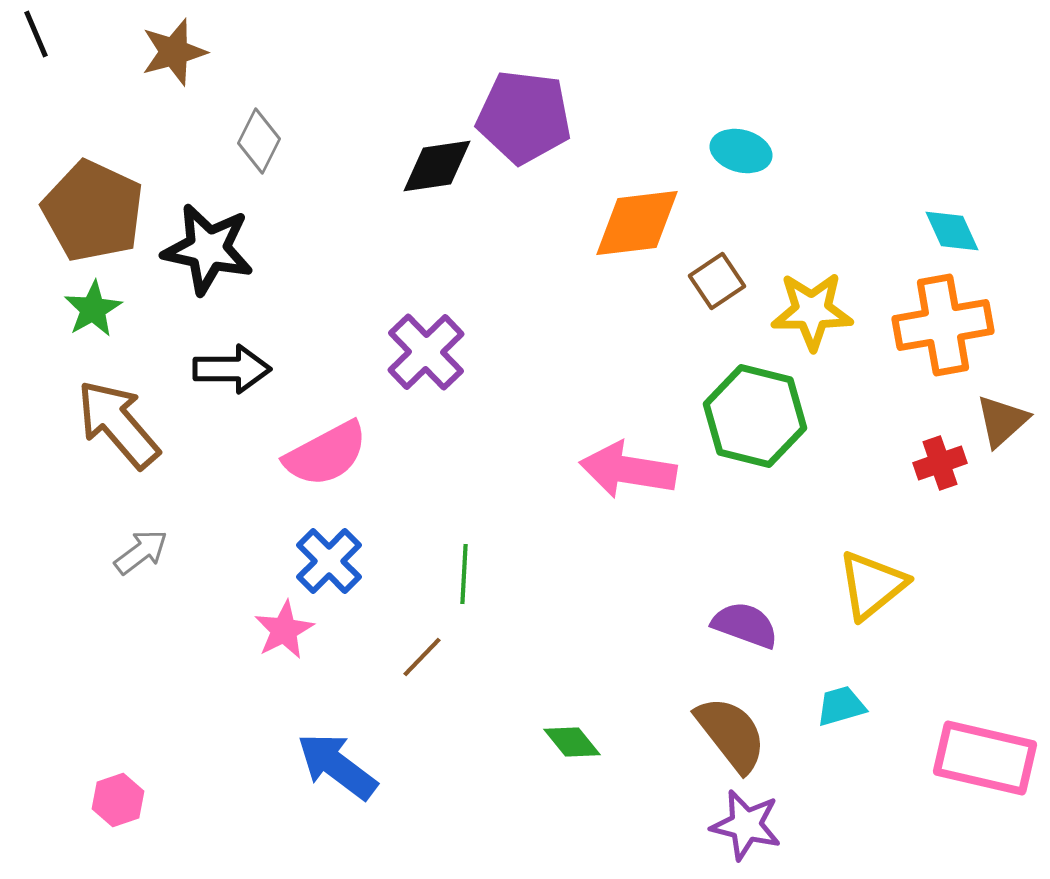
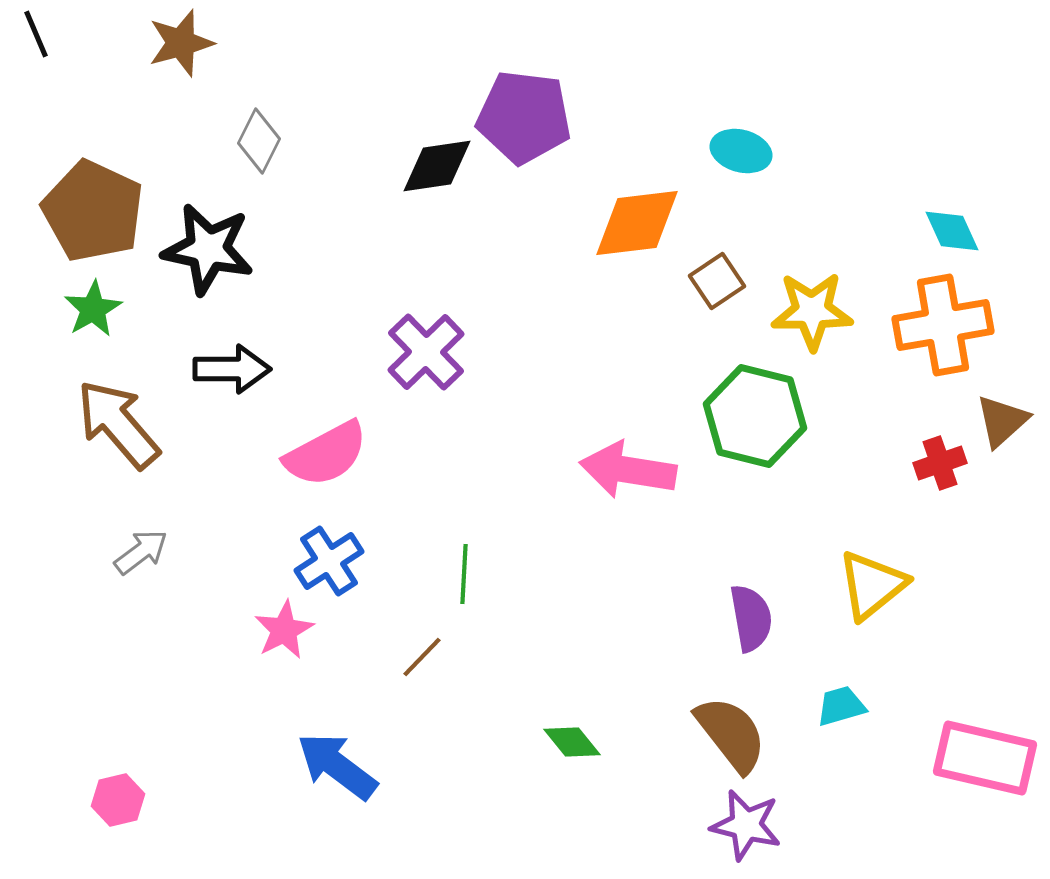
brown star: moved 7 px right, 9 px up
blue cross: rotated 12 degrees clockwise
purple semicircle: moved 6 px right, 7 px up; rotated 60 degrees clockwise
pink hexagon: rotated 6 degrees clockwise
